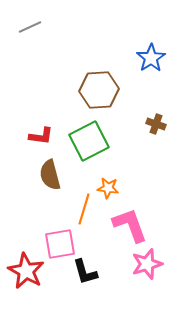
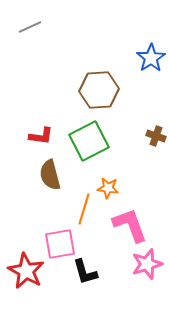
brown cross: moved 12 px down
